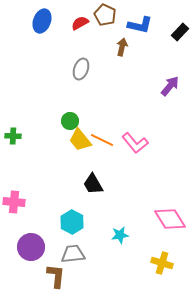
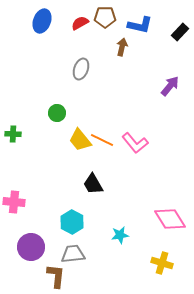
brown pentagon: moved 2 px down; rotated 25 degrees counterclockwise
green circle: moved 13 px left, 8 px up
green cross: moved 2 px up
